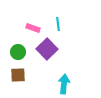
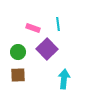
cyan arrow: moved 5 px up
